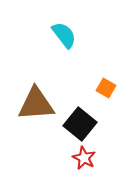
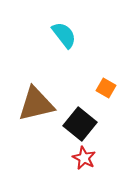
brown triangle: rotated 9 degrees counterclockwise
